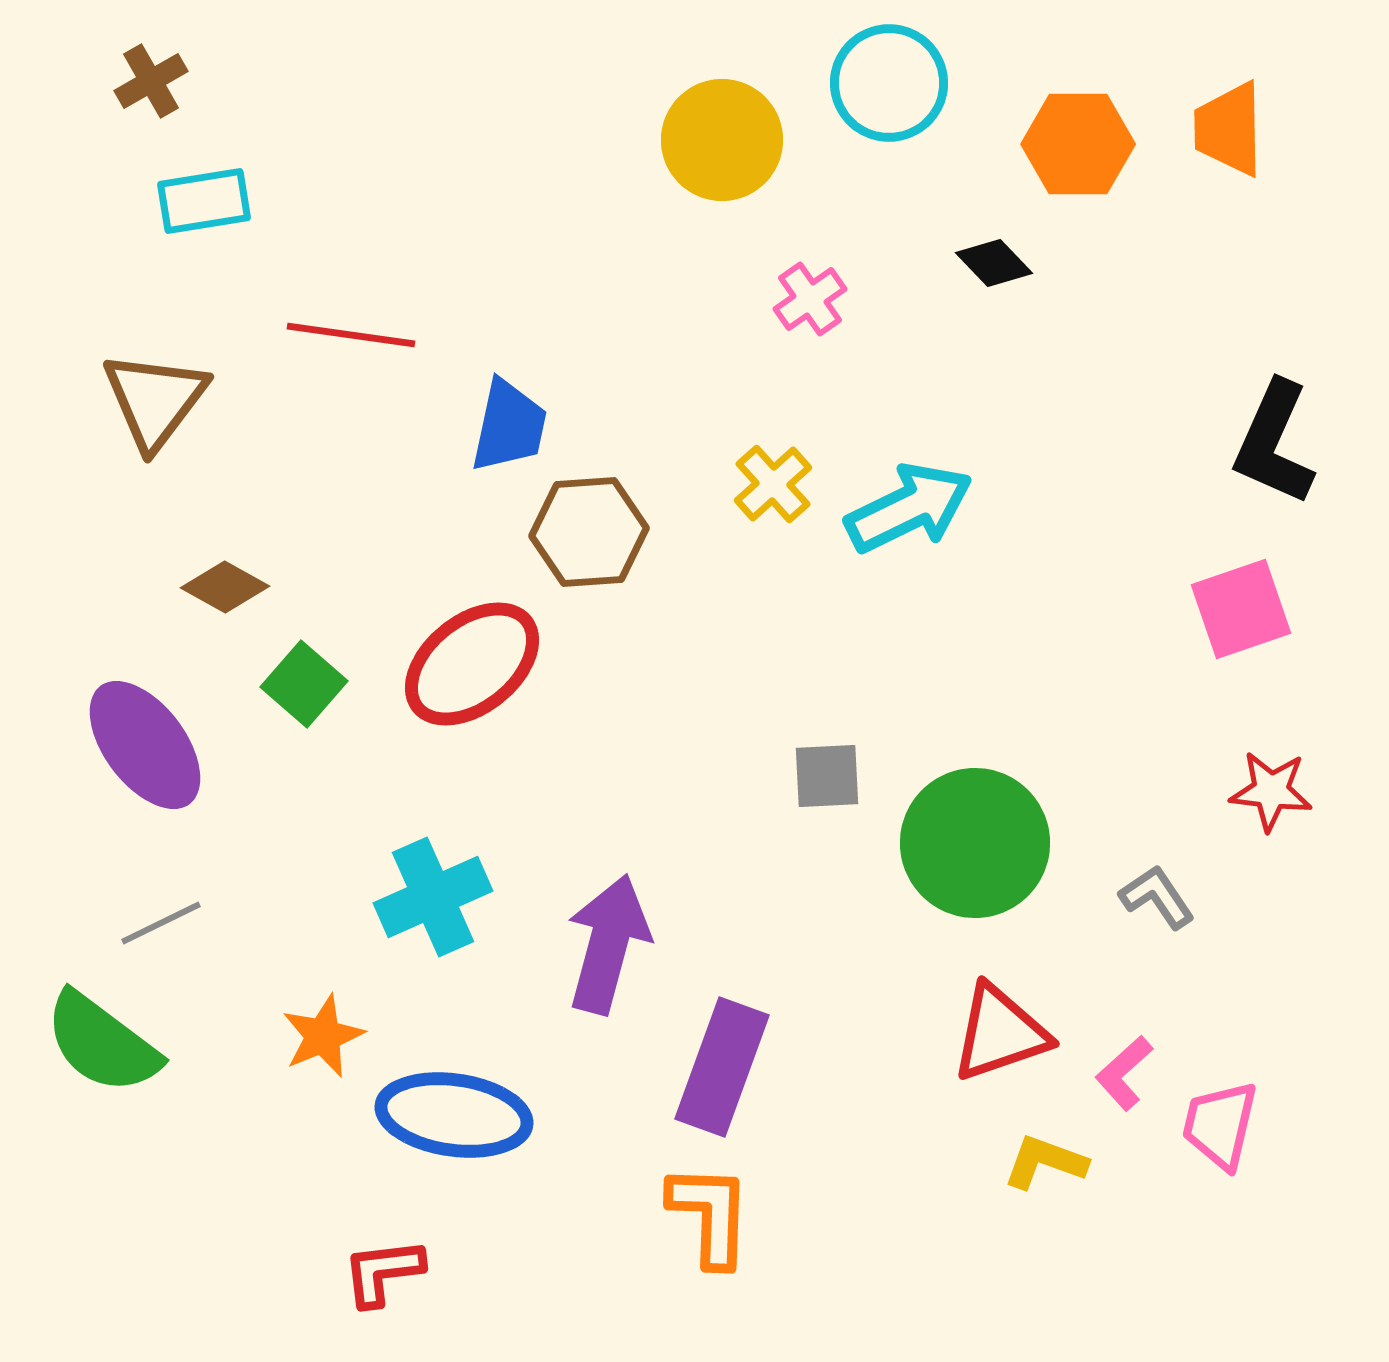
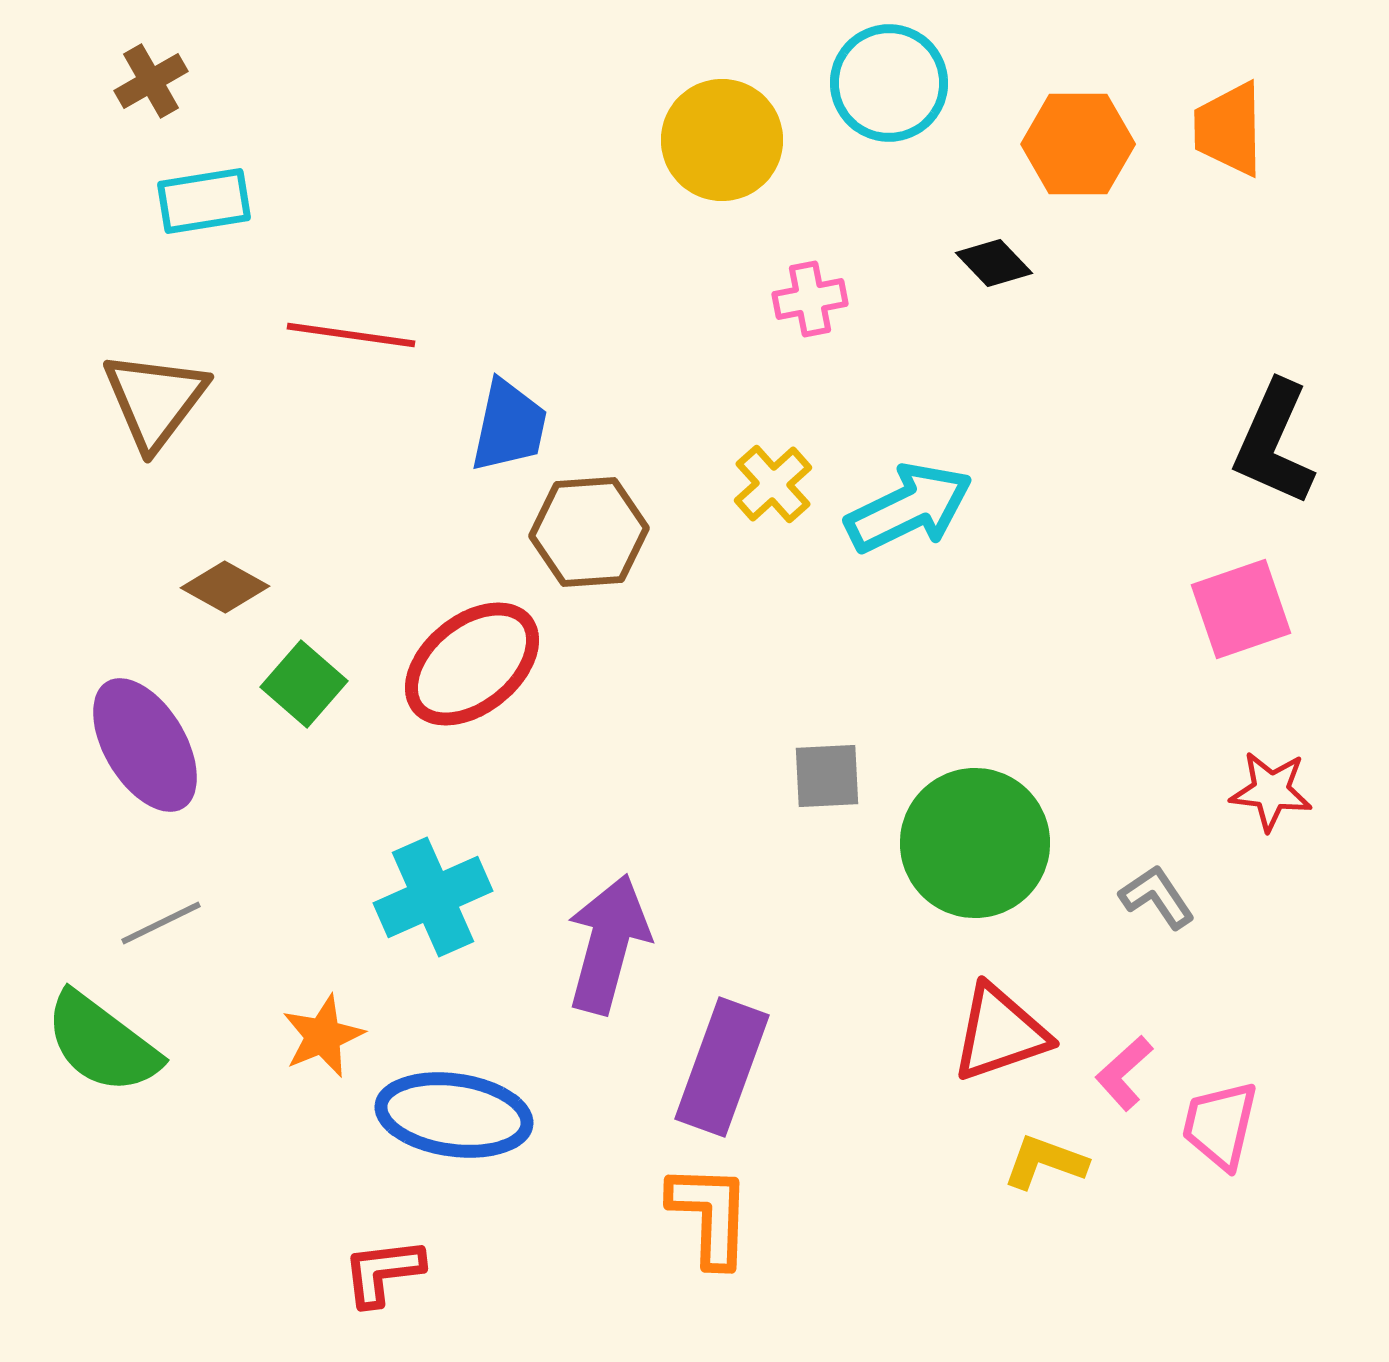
pink cross: rotated 24 degrees clockwise
purple ellipse: rotated 6 degrees clockwise
